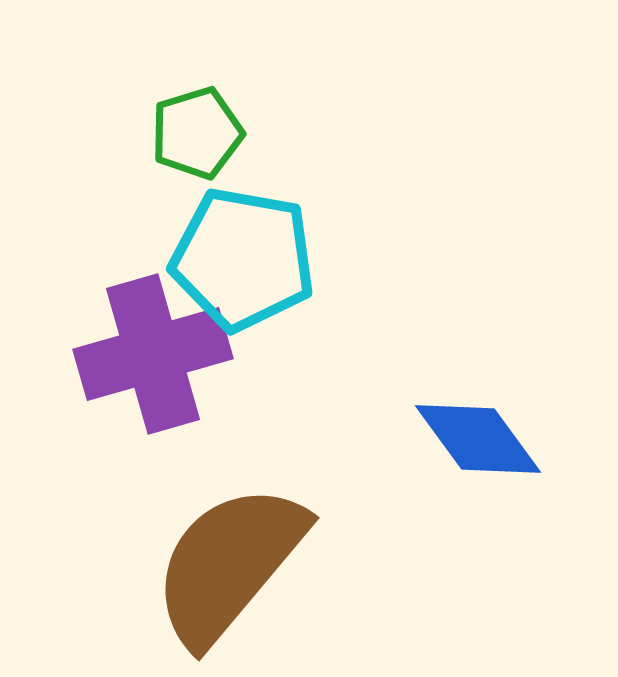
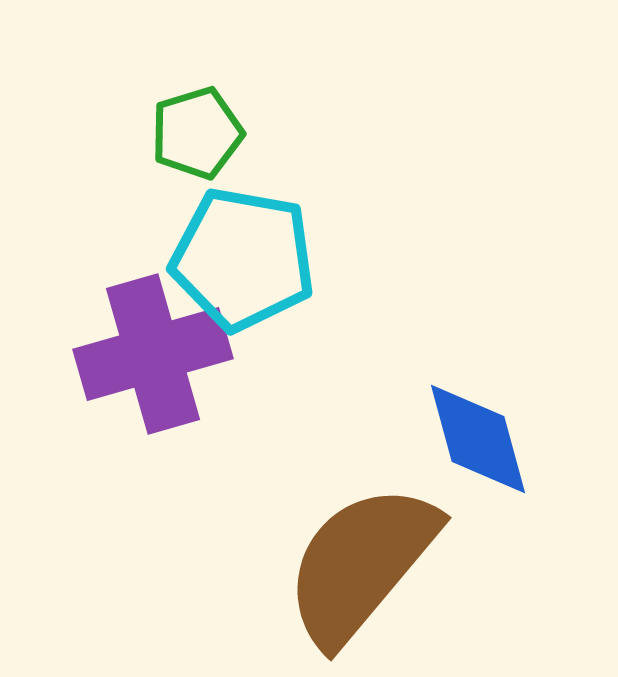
blue diamond: rotated 21 degrees clockwise
brown semicircle: moved 132 px right
